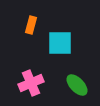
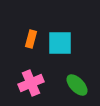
orange rectangle: moved 14 px down
